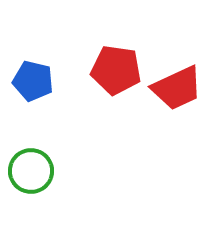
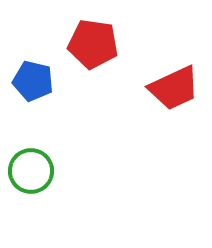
red pentagon: moved 23 px left, 26 px up
red trapezoid: moved 3 px left
